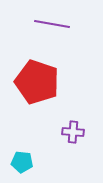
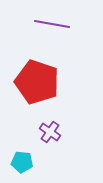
purple cross: moved 23 px left; rotated 30 degrees clockwise
